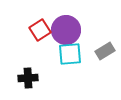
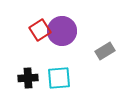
purple circle: moved 4 px left, 1 px down
cyan square: moved 11 px left, 24 px down
